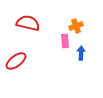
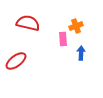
pink rectangle: moved 2 px left, 2 px up
